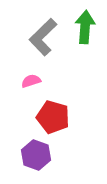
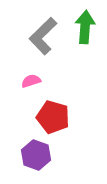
gray L-shape: moved 1 px up
